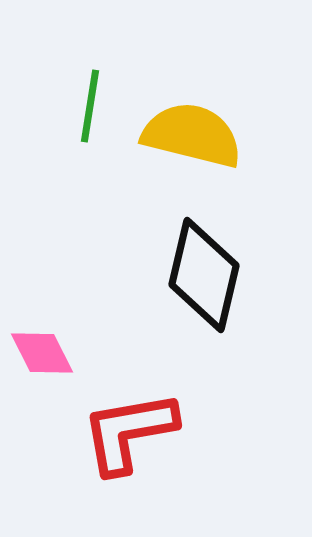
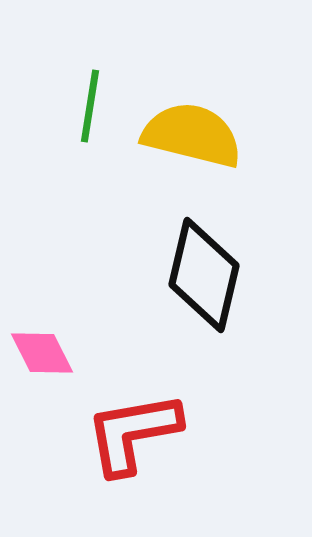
red L-shape: moved 4 px right, 1 px down
